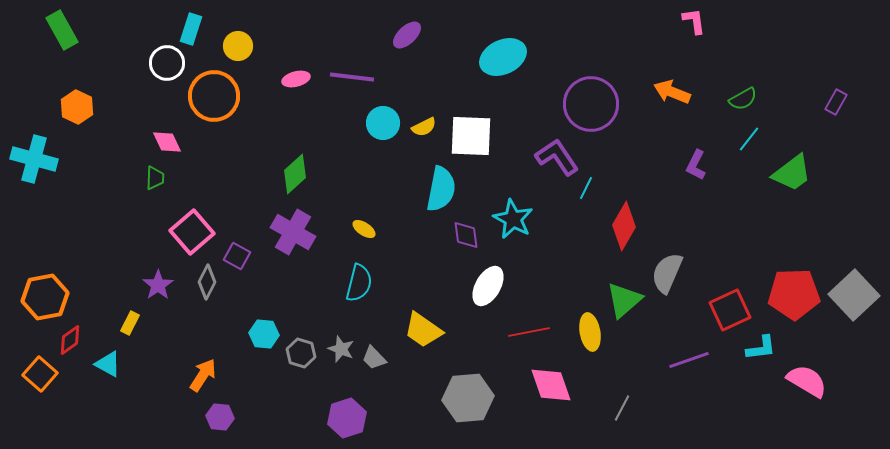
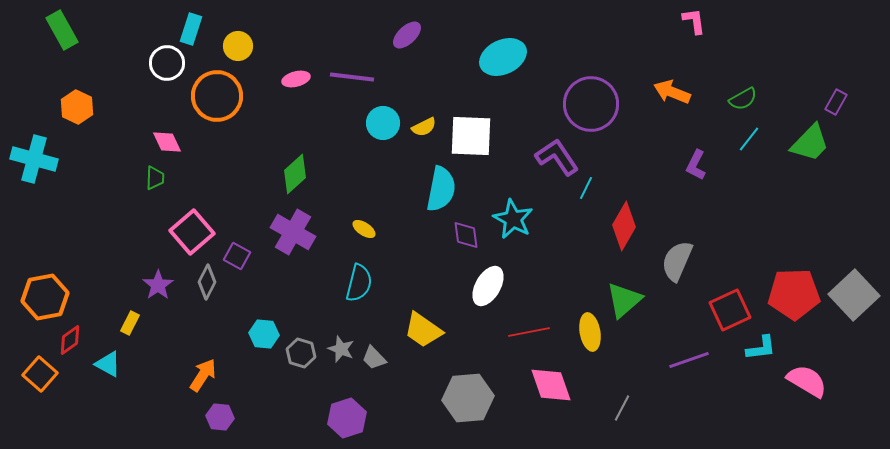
orange circle at (214, 96): moved 3 px right
green trapezoid at (792, 173): moved 18 px right, 30 px up; rotated 9 degrees counterclockwise
gray semicircle at (667, 273): moved 10 px right, 12 px up
